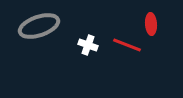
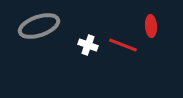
red ellipse: moved 2 px down
red line: moved 4 px left
